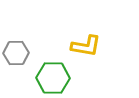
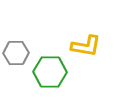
green hexagon: moved 3 px left, 6 px up
